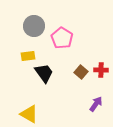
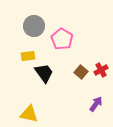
pink pentagon: moved 1 px down
red cross: rotated 32 degrees counterclockwise
yellow triangle: rotated 18 degrees counterclockwise
